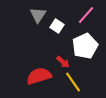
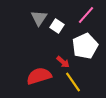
gray triangle: moved 1 px right, 3 px down
